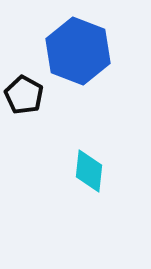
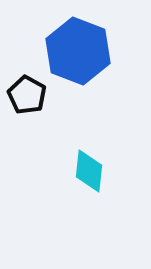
black pentagon: moved 3 px right
